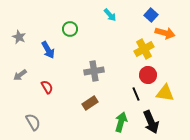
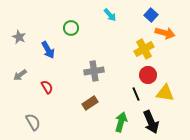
green circle: moved 1 px right, 1 px up
